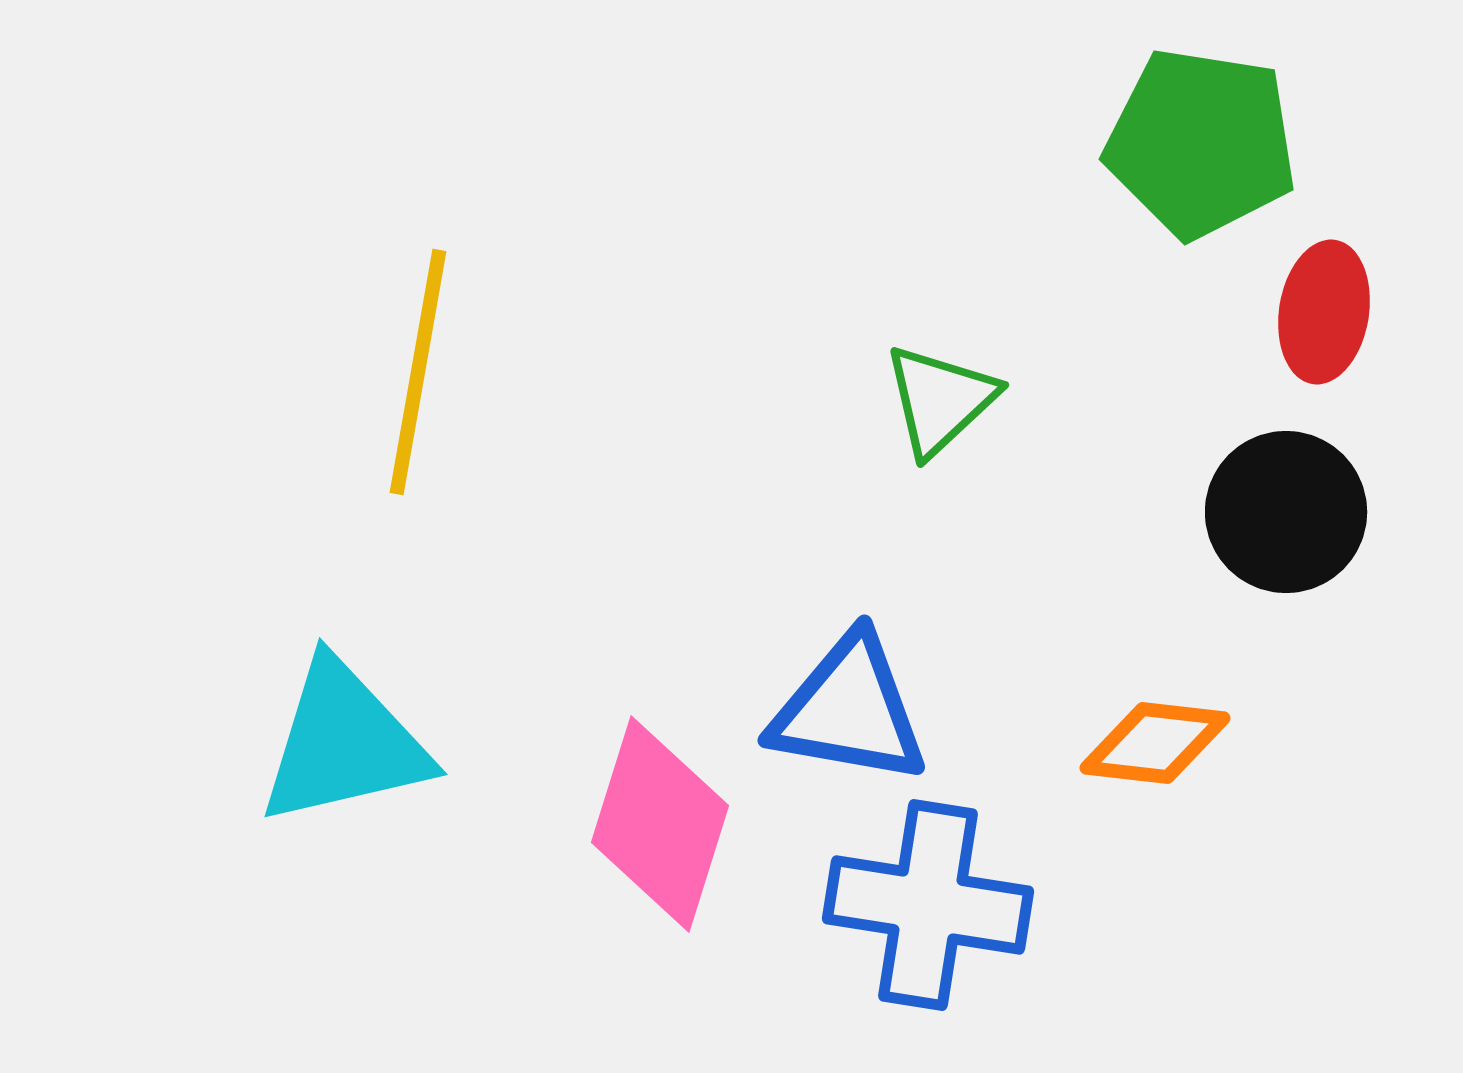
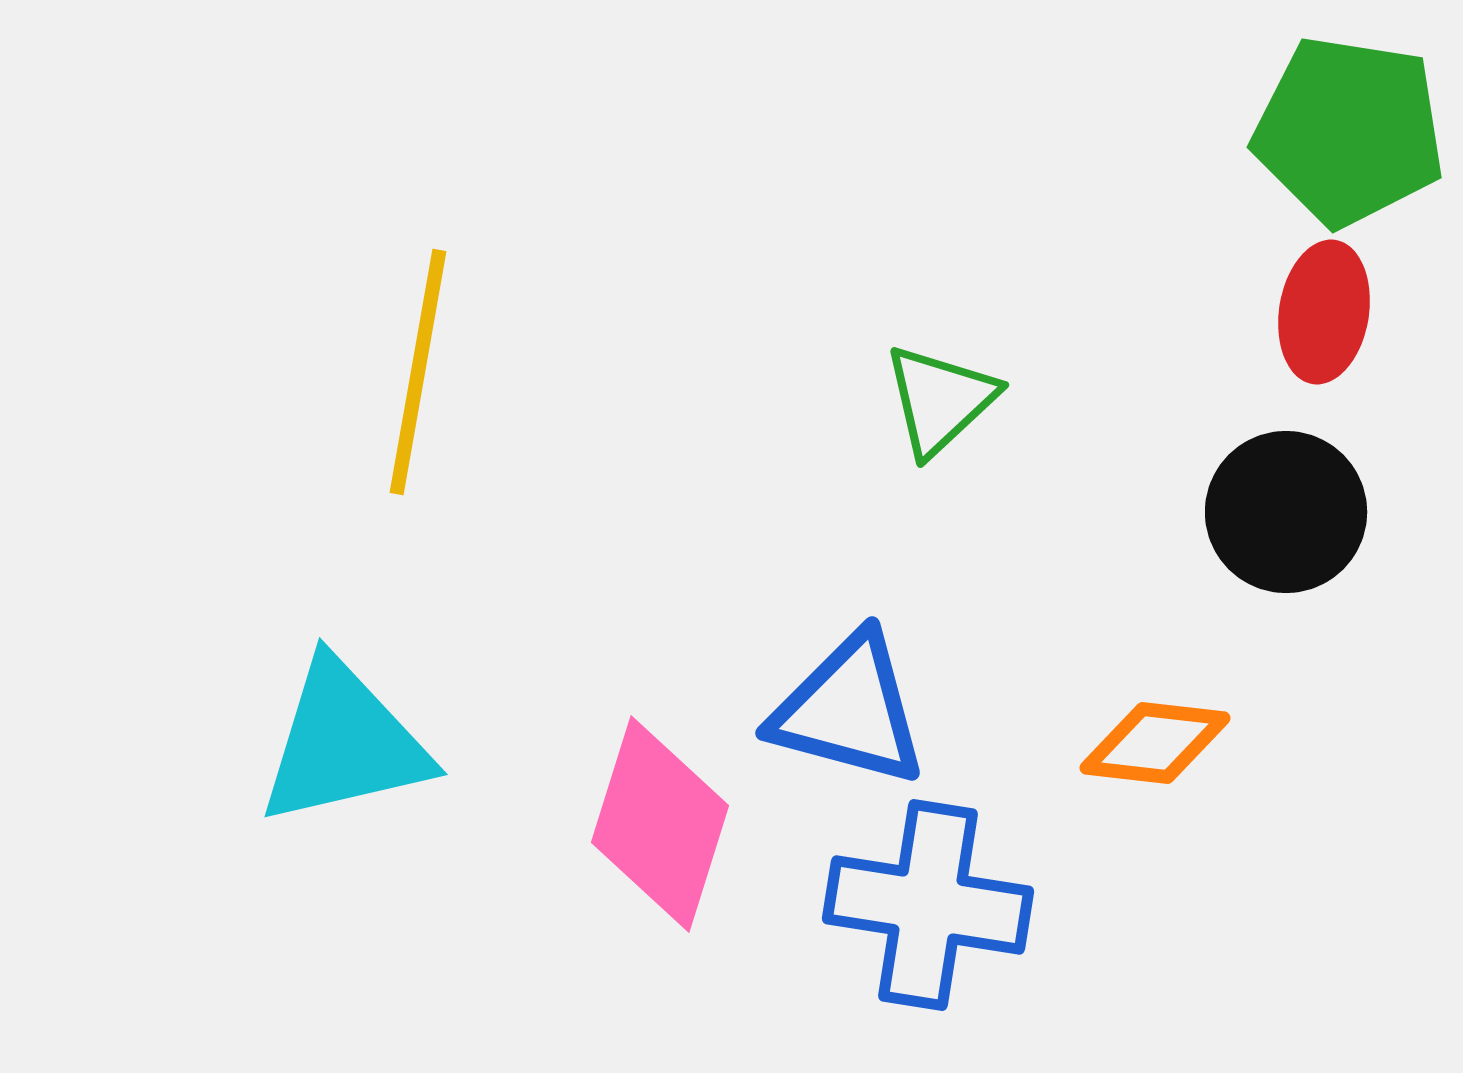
green pentagon: moved 148 px right, 12 px up
blue triangle: rotated 5 degrees clockwise
